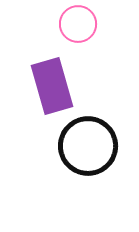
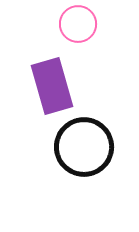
black circle: moved 4 px left, 1 px down
